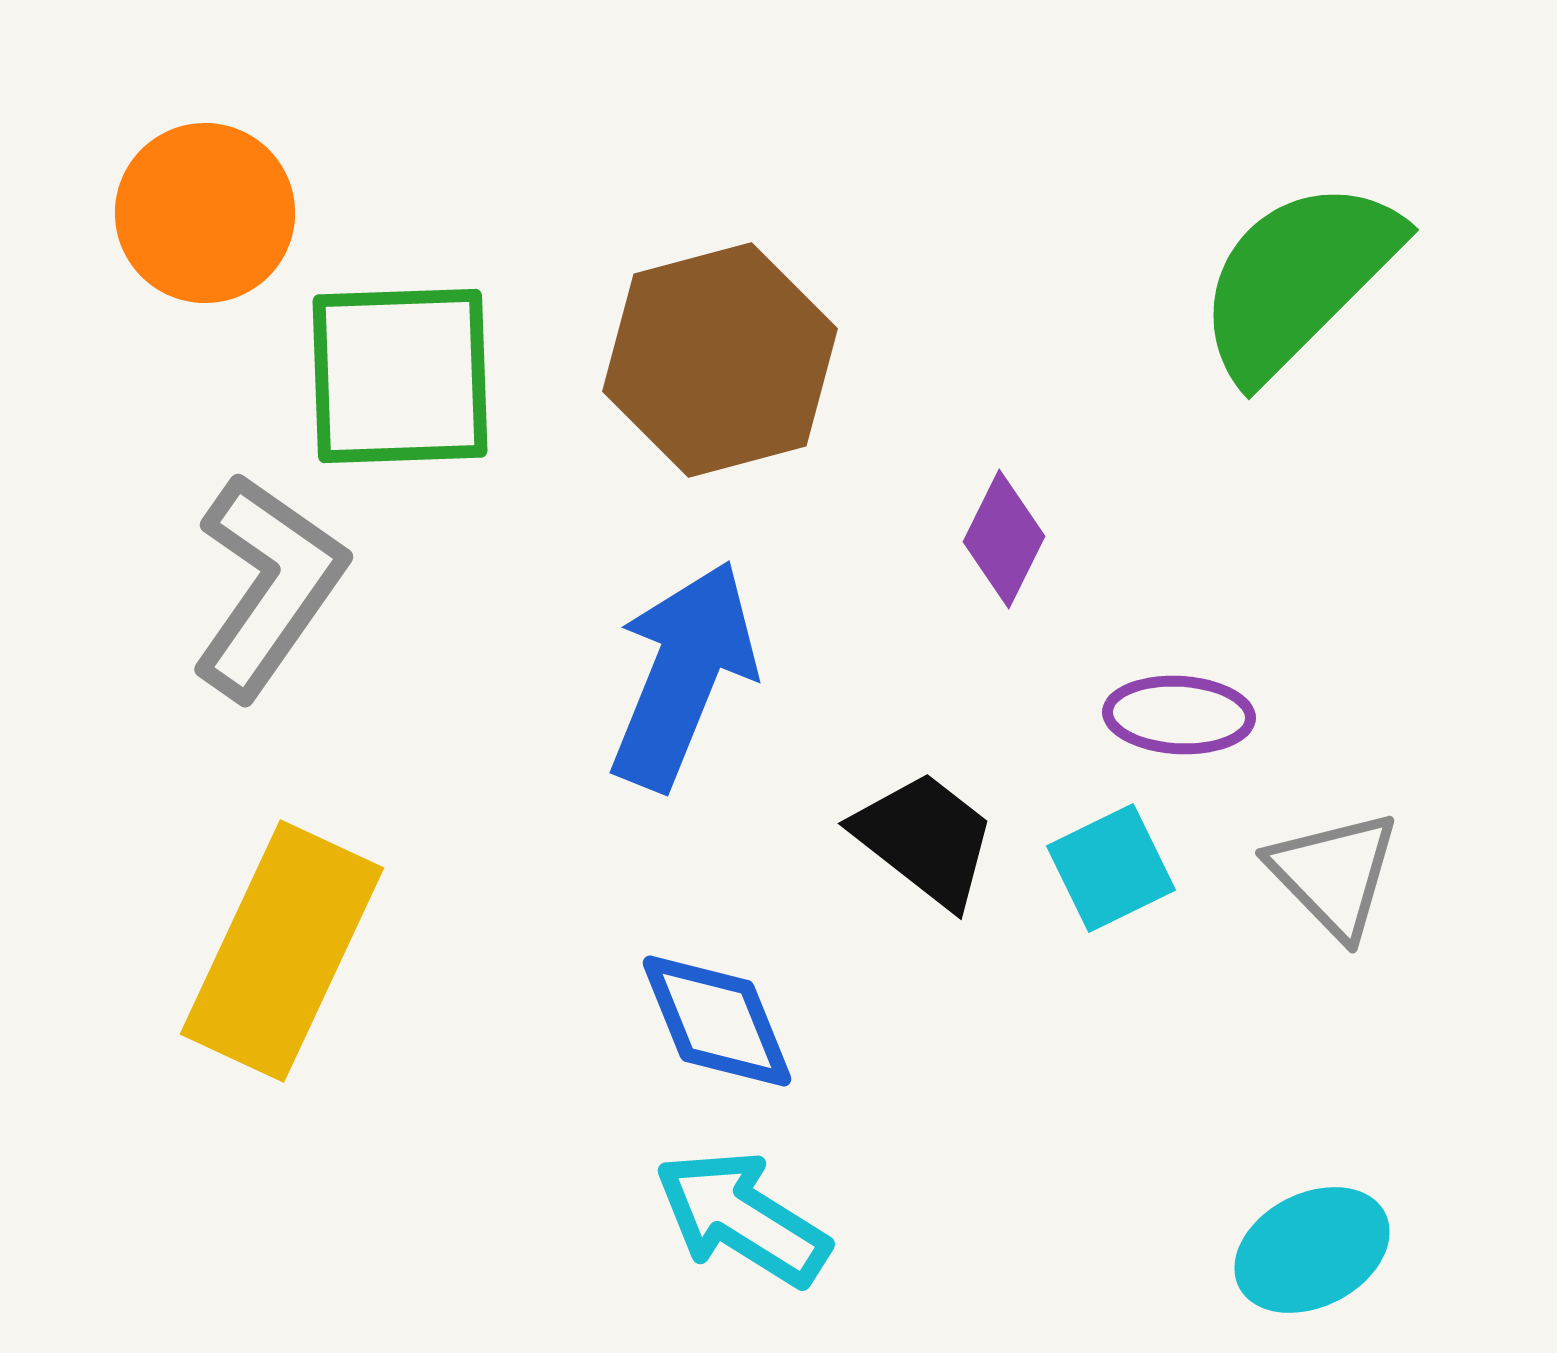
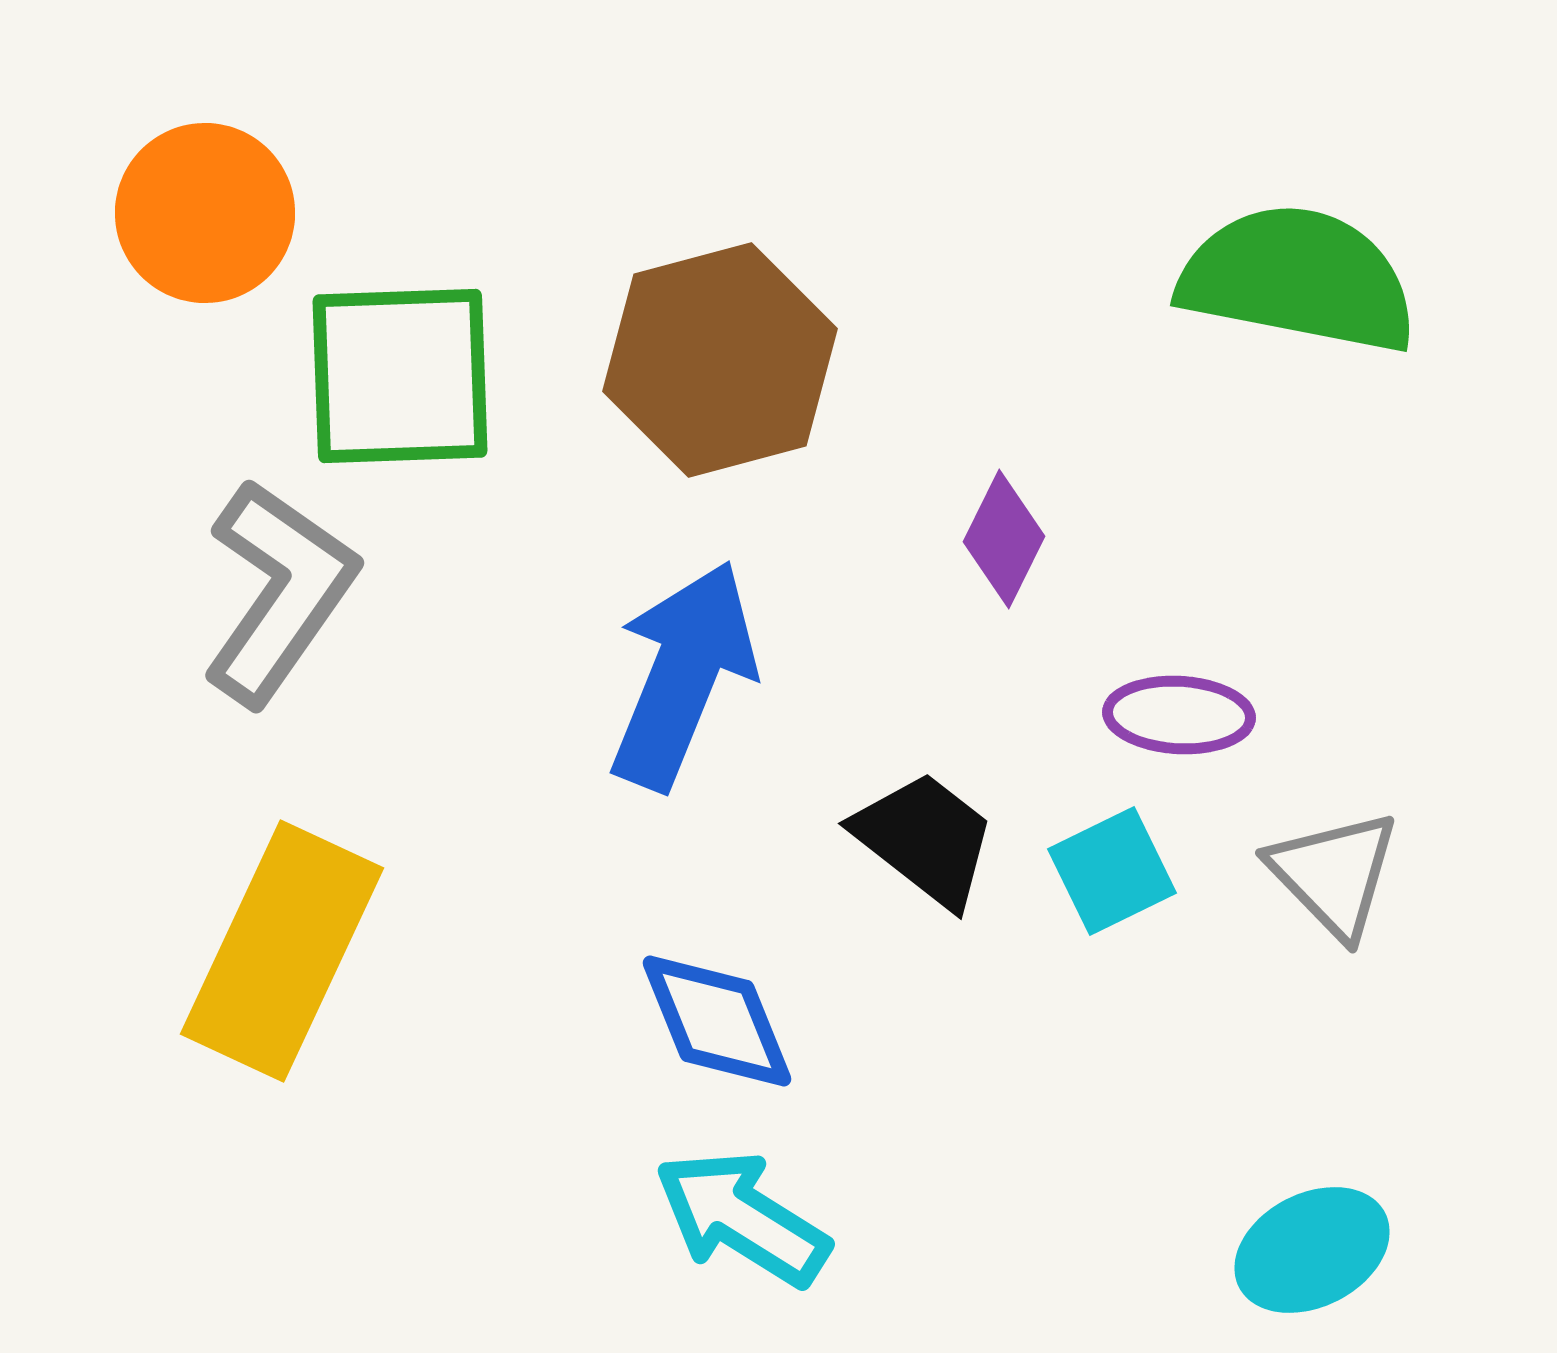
green semicircle: rotated 56 degrees clockwise
gray L-shape: moved 11 px right, 6 px down
cyan square: moved 1 px right, 3 px down
